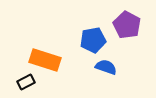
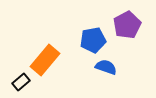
purple pentagon: rotated 16 degrees clockwise
orange rectangle: rotated 68 degrees counterclockwise
black rectangle: moved 5 px left; rotated 12 degrees counterclockwise
